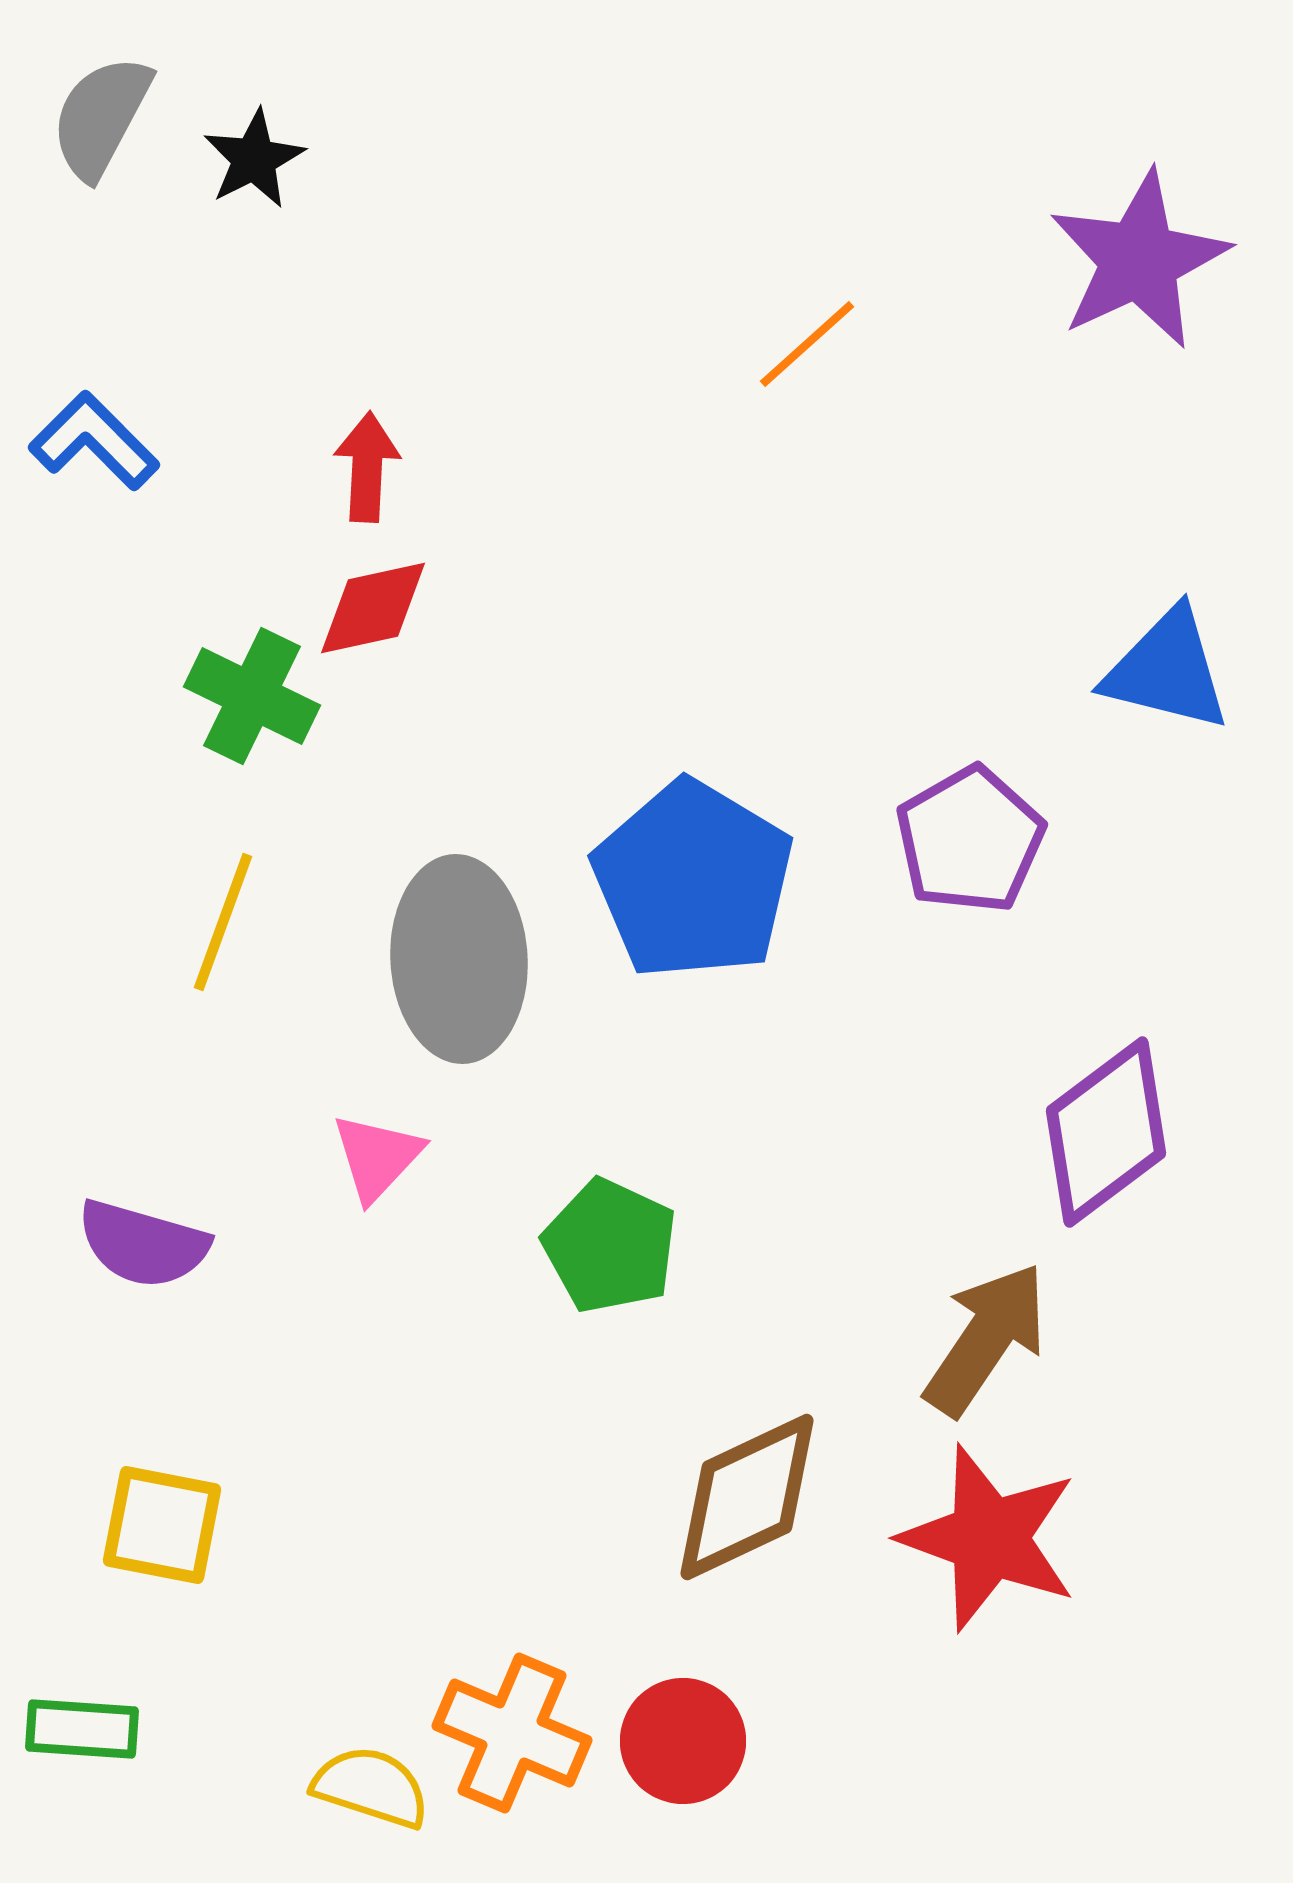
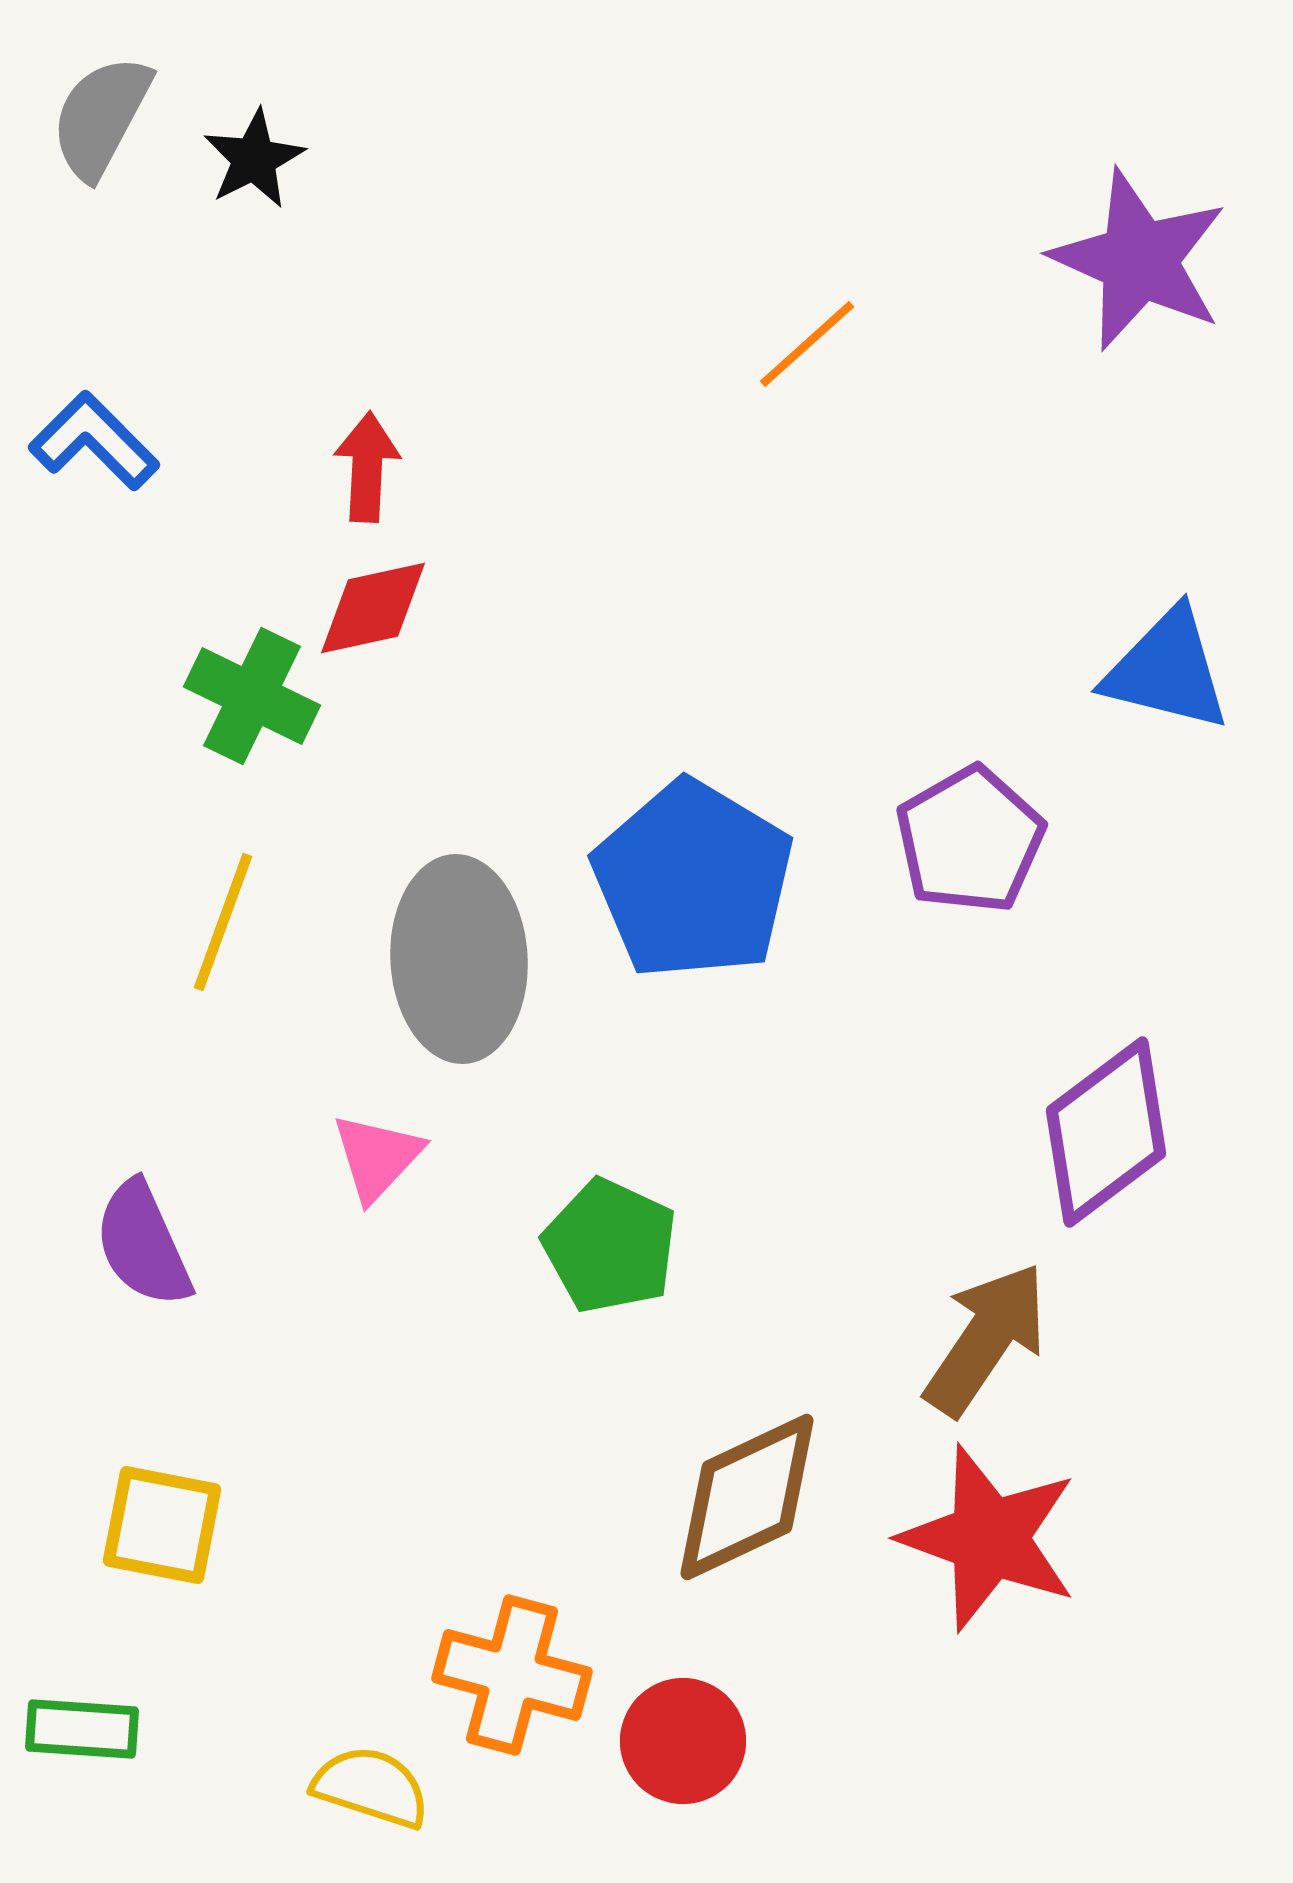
purple star: rotated 23 degrees counterclockwise
purple semicircle: rotated 50 degrees clockwise
orange cross: moved 58 px up; rotated 8 degrees counterclockwise
